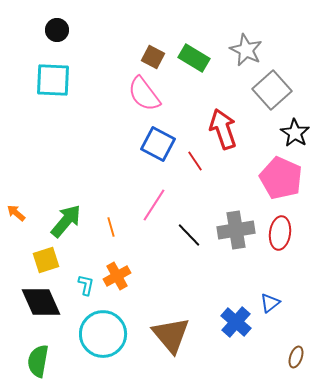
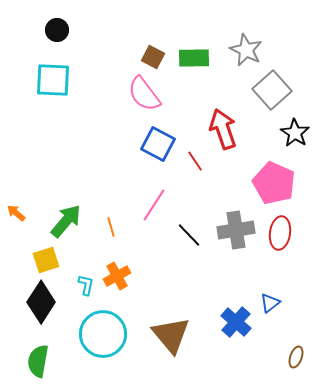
green rectangle: rotated 32 degrees counterclockwise
pink pentagon: moved 7 px left, 5 px down
black diamond: rotated 57 degrees clockwise
